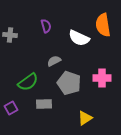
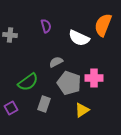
orange semicircle: rotated 30 degrees clockwise
gray semicircle: moved 2 px right, 1 px down
pink cross: moved 8 px left
gray rectangle: rotated 70 degrees counterclockwise
yellow triangle: moved 3 px left, 8 px up
